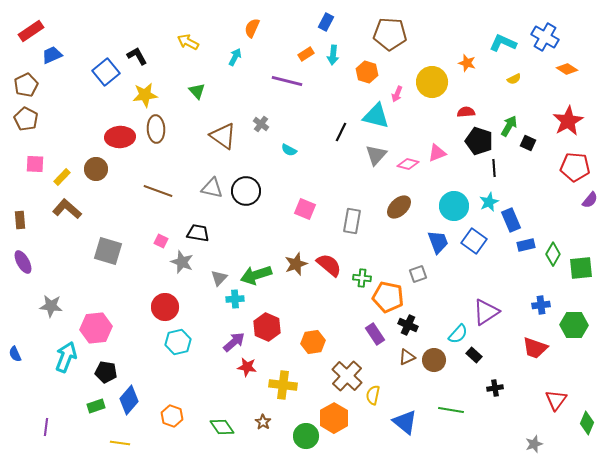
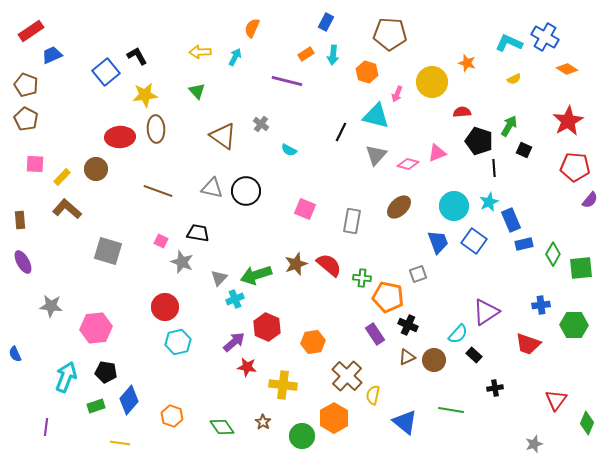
yellow arrow at (188, 42): moved 12 px right, 10 px down; rotated 30 degrees counterclockwise
cyan L-shape at (503, 43): moved 6 px right
brown pentagon at (26, 85): rotated 25 degrees counterclockwise
red semicircle at (466, 112): moved 4 px left
black square at (528, 143): moved 4 px left, 7 px down
blue rectangle at (526, 245): moved 2 px left, 1 px up
cyan cross at (235, 299): rotated 18 degrees counterclockwise
red trapezoid at (535, 348): moved 7 px left, 4 px up
cyan arrow at (66, 357): moved 20 px down
green circle at (306, 436): moved 4 px left
